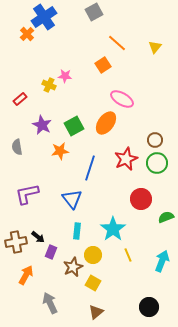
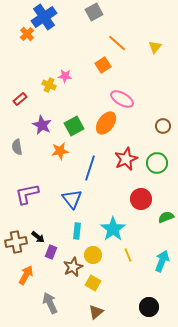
brown circle: moved 8 px right, 14 px up
